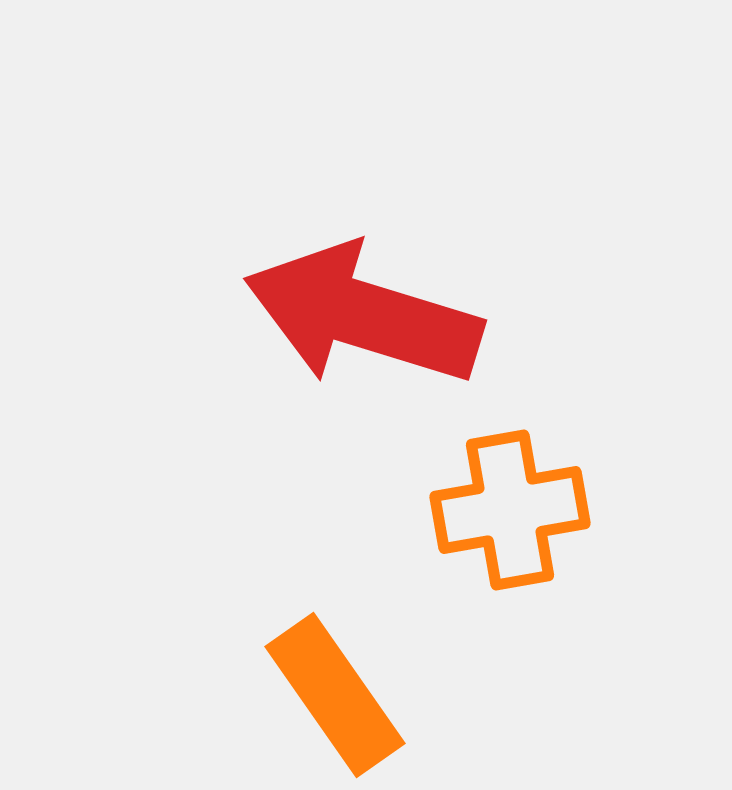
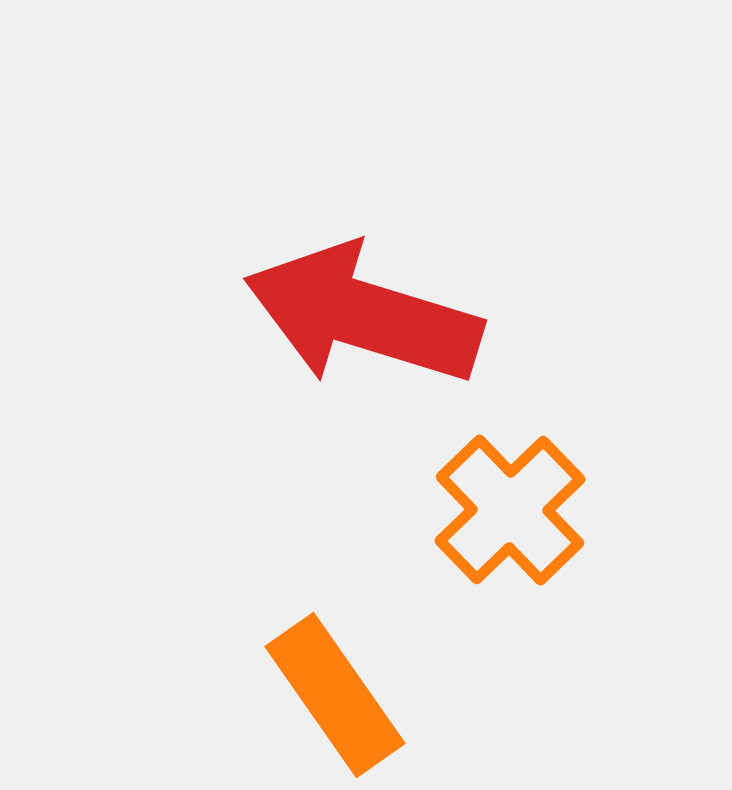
orange cross: rotated 34 degrees counterclockwise
